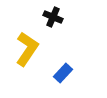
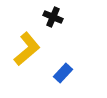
yellow L-shape: rotated 16 degrees clockwise
